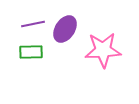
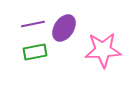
purple ellipse: moved 1 px left, 1 px up
green rectangle: moved 4 px right; rotated 10 degrees counterclockwise
